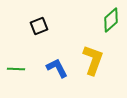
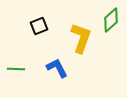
yellow L-shape: moved 12 px left, 22 px up
